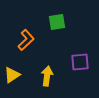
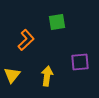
yellow triangle: rotated 18 degrees counterclockwise
